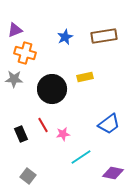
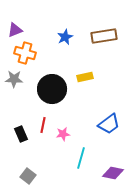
red line: rotated 42 degrees clockwise
cyan line: moved 1 px down; rotated 40 degrees counterclockwise
